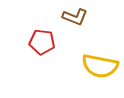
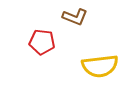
yellow semicircle: rotated 18 degrees counterclockwise
